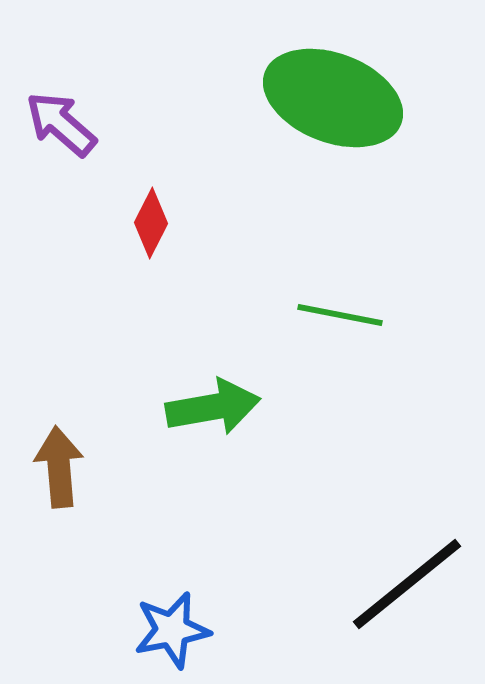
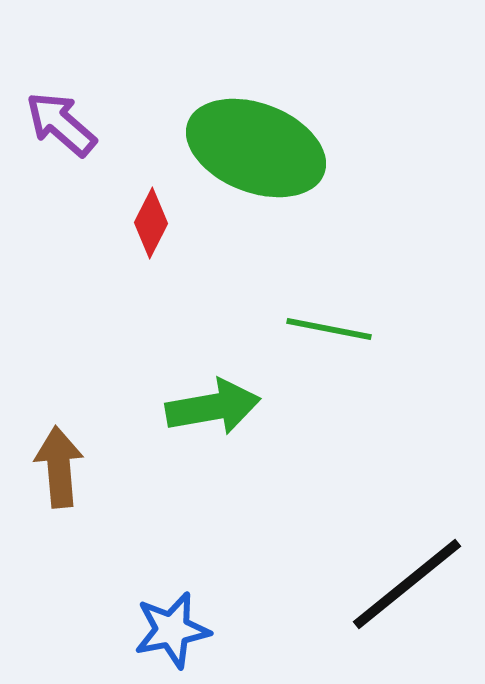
green ellipse: moved 77 px left, 50 px down
green line: moved 11 px left, 14 px down
